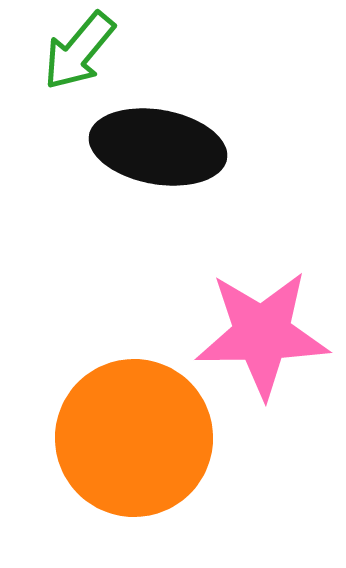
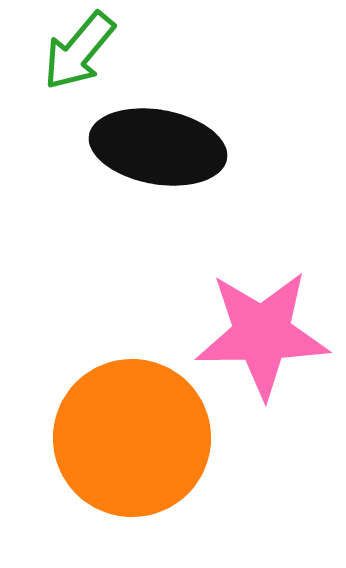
orange circle: moved 2 px left
